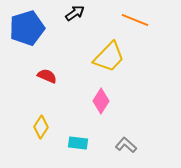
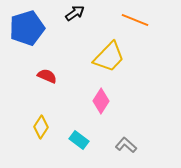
cyan rectangle: moved 1 px right, 3 px up; rotated 30 degrees clockwise
